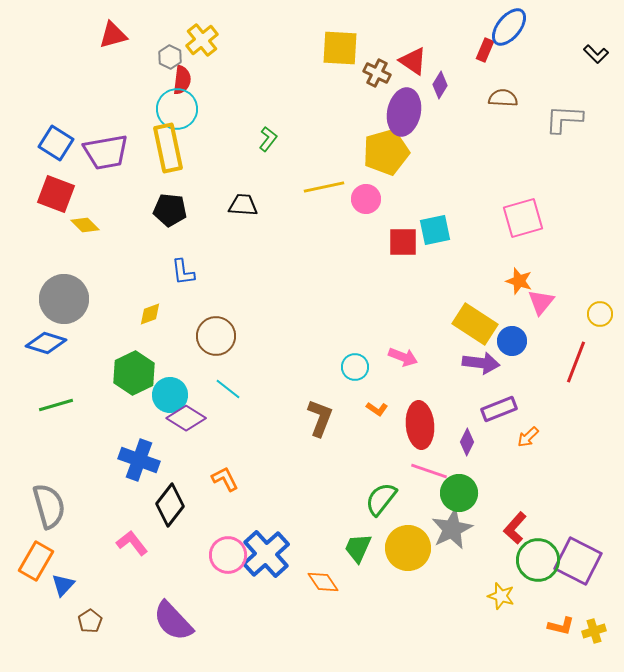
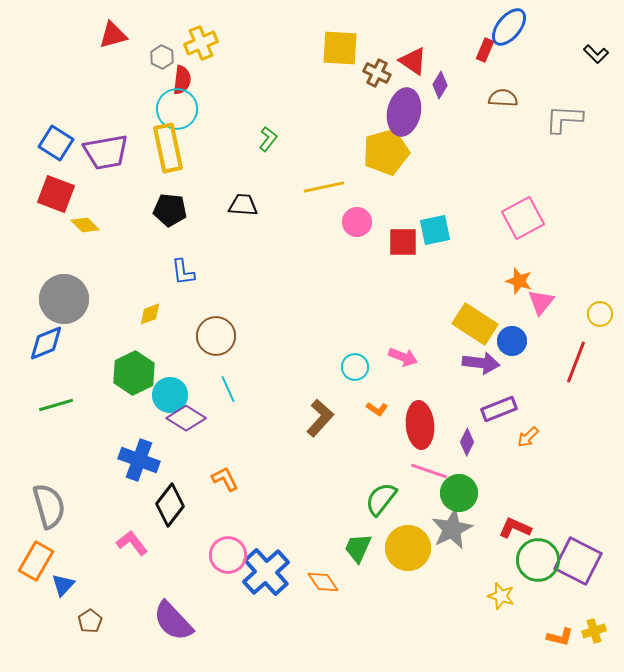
yellow cross at (202, 40): moved 1 px left, 3 px down; rotated 16 degrees clockwise
gray hexagon at (170, 57): moved 8 px left
pink circle at (366, 199): moved 9 px left, 23 px down
pink square at (523, 218): rotated 12 degrees counterclockwise
blue diamond at (46, 343): rotated 39 degrees counterclockwise
cyan line at (228, 389): rotated 28 degrees clockwise
brown L-shape at (320, 418): rotated 21 degrees clockwise
red L-shape at (515, 528): rotated 72 degrees clockwise
blue cross at (266, 554): moved 18 px down
orange L-shape at (561, 626): moved 1 px left, 11 px down
